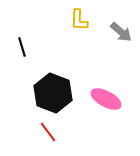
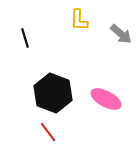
gray arrow: moved 2 px down
black line: moved 3 px right, 9 px up
